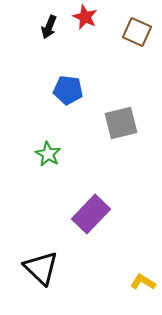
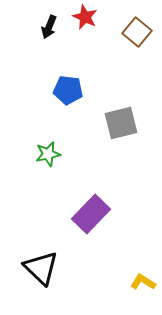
brown square: rotated 16 degrees clockwise
green star: rotated 30 degrees clockwise
